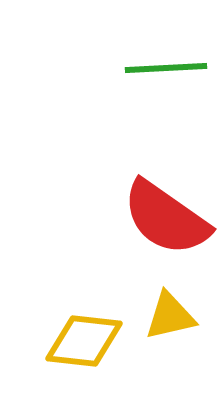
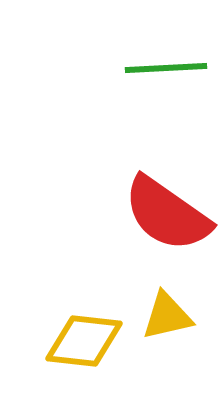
red semicircle: moved 1 px right, 4 px up
yellow triangle: moved 3 px left
